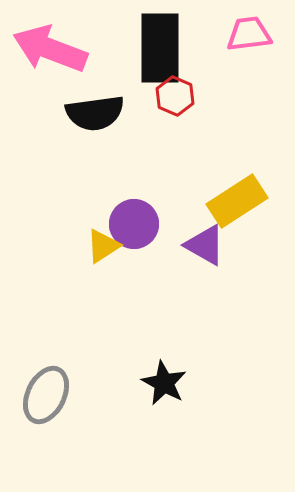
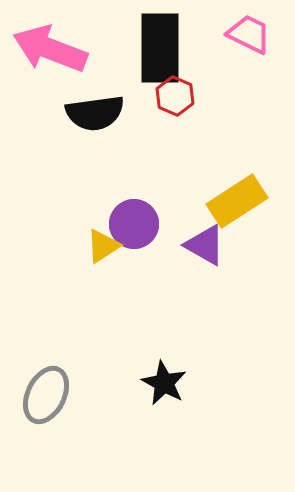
pink trapezoid: rotated 33 degrees clockwise
